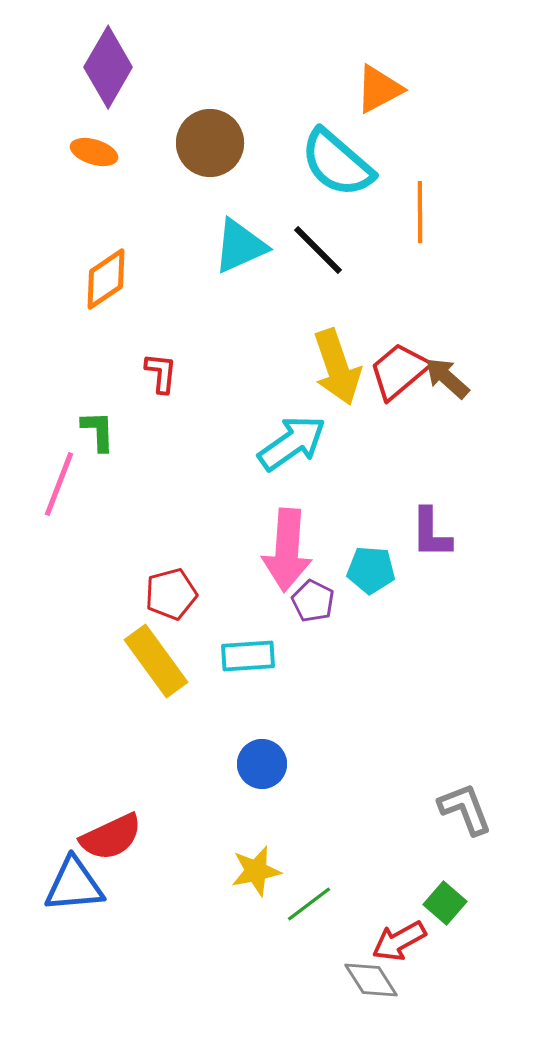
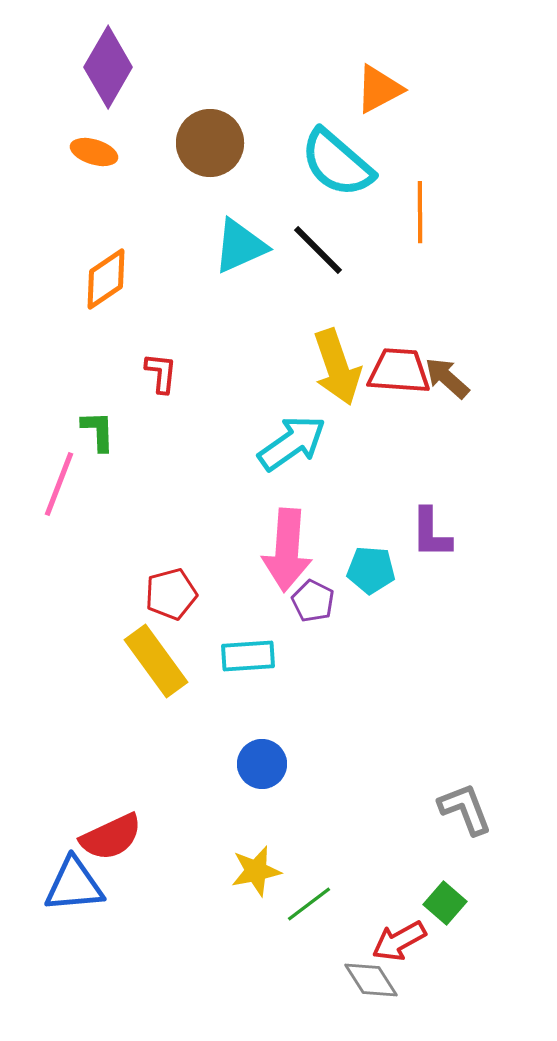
red trapezoid: rotated 44 degrees clockwise
